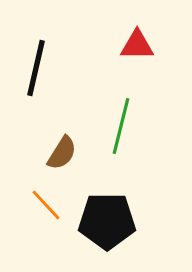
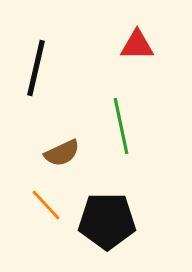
green line: rotated 26 degrees counterclockwise
brown semicircle: rotated 33 degrees clockwise
